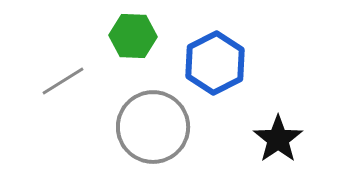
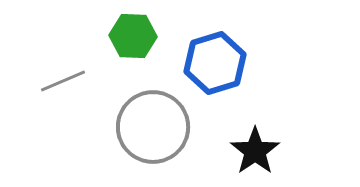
blue hexagon: rotated 10 degrees clockwise
gray line: rotated 9 degrees clockwise
black star: moved 23 px left, 12 px down
